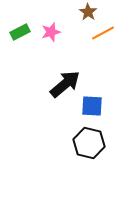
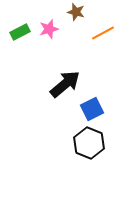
brown star: moved 12 px left; rotated 18 degrees counterclockwise
pink star: moved 2 px left, 3 px up
blue square: moved 3 px down; rotated 30 degrees counterclockwise
black hexagon: rotated 8 degrees clockwise
